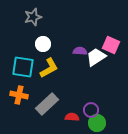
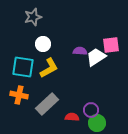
pink square: rotated 30 degrees counterclockwise
